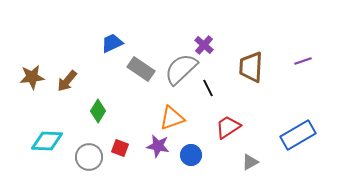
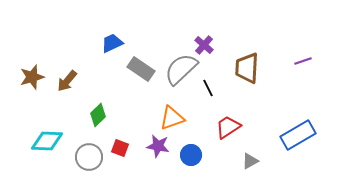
brown trapezoid: moved 4 px left, 1 px down
brown star: rotated 10 degrees counterclockwise
green diamond: moved 4 px down; rotated 15 degrees clockwise
gray triangle: moved 1 px up
